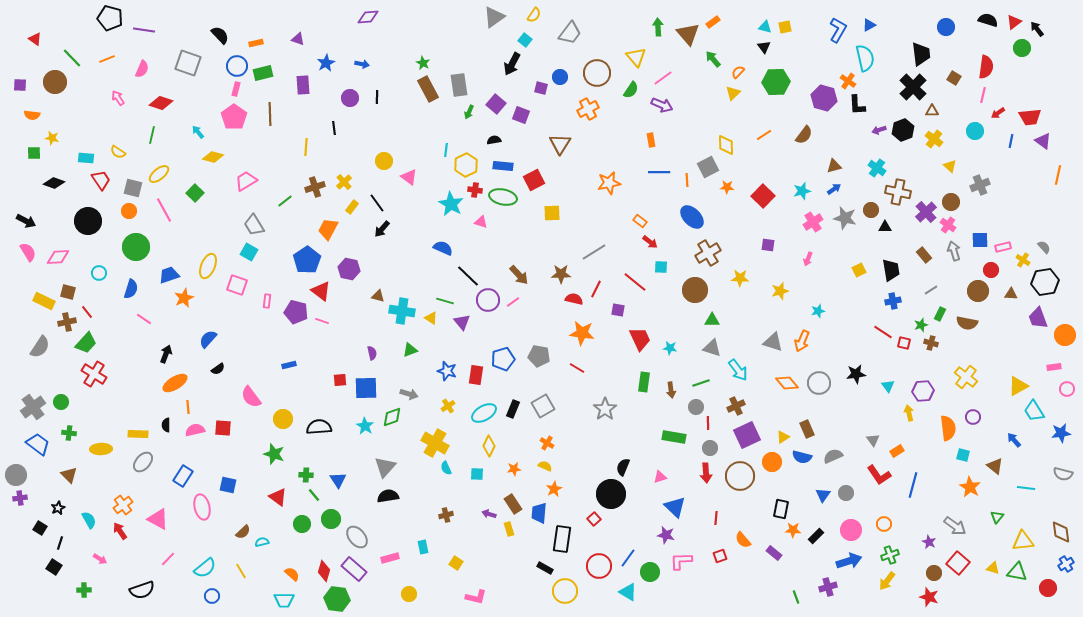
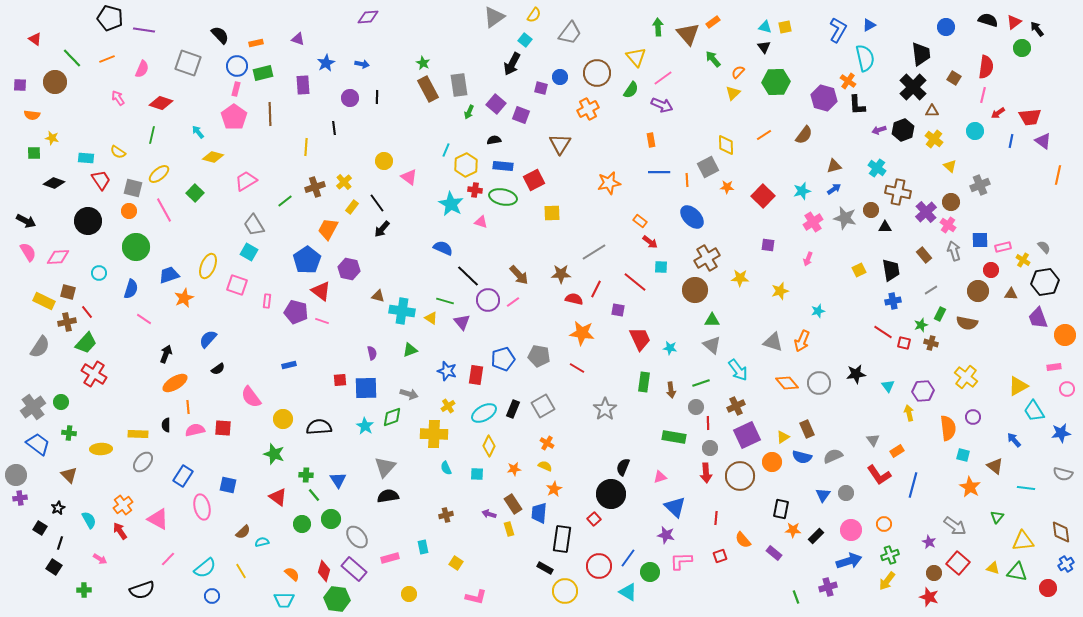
cyan line at (446, 150): rotated 16 degrees clockwise
brown cross at (708, 253): moved 1 px left, 5 px down
gray triangle at (712, 348): moved 3 px up; rotated 24 degrees clockwise
yellow cross at (435, 443): moved 1 px left, 9 px up; rotated 28 degrees counterclockwise
